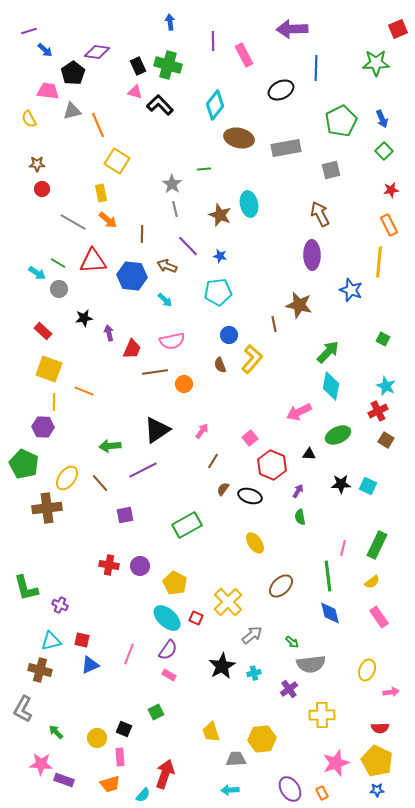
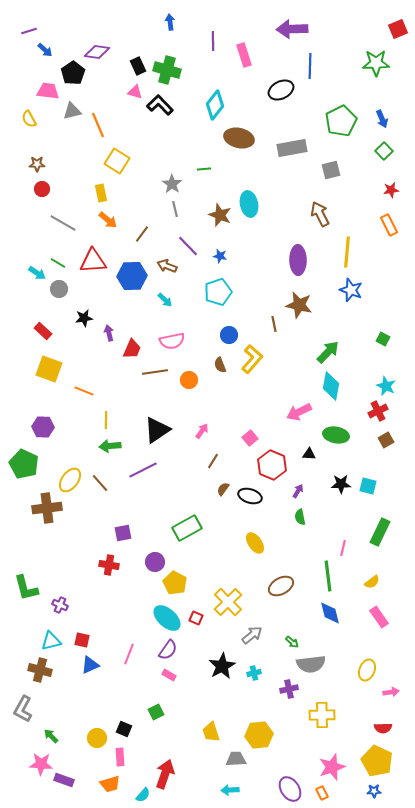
pink rectangle at (244, 55): rotated 10 degrees clockwise
green cross at (168, 65): moved 1 px left, 5 px down
blue line at (316, 68): moved 6 px left, 2 px up
gray rectangle at (286, 148): moved 6 px right
gray line at (73, 222): moved 10 px left, 1 px down
brown line at (142, 234): rotated 36 degrees clockwise
purple ellipse at (312, 255): moved 14 px left, 5 px down
yellow line at (379, 262): moved 32 px left, 10 px up
blue hexagon at (132, 276): rotated 8 degrees counterclockwise
cyan pentagon at (218, 292): rotated 12 degrees counterclockwise
orange circle at (184, 384): moved 5 px right, 4 px up
yellow line at (54, 402): moved 52 px right, 18 px down
green ellipse at (338, 435): moved 2 px left; rotated 35 degrees clockwise
brown square at (386, 440): rotated 28 degrees clockwise
yellow ellipse at (67, 478): moved 3 px right, 2 px down
cyan square at (368, 486): rotated 12 degrees counterclockwise
purple square at (125, 515): moved 2 px left, 18 px down
green rectangle at (187, 525): moved 3 px down
green rectangle at (377, 545): moved 3 px right, 13 px up
purple circle at (140, 566): moved 15 px right, 4 px up
brown ellipse at (281, 586): rotated 15 degrees clockwise
purple cross at (289, 689): rotated 24 degrees clockwise
red semicircle at (380, 728): moved 3 px right
green arrow at (56, 732): moved 5 px left, 4 px down
yellow hexagon at (262, 739): moved 3 px left, 4 px up
pink star at (336, 763): moved 4 px left, 4 px down
blue star at (377, 790): moved 3 px left, 1 px down
